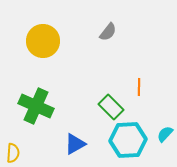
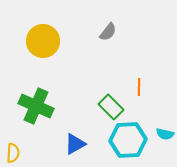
cyan semicircle: rotated 120 degrees counterclockwise
